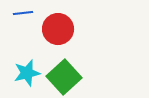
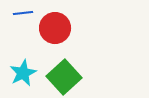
red circle: moved 3 px left, 1 px up
cyan star: moved 4 px left; rotated 12 degrees counterclockwise
